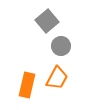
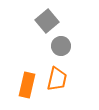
orange trapezoid: moved 1 px down; rotated 15 degrees counterclockwise
